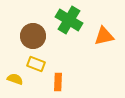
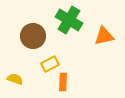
yellow rectangle: moved 14 px right; rotated 48 degrees counterclockwise
orange rectangle: moved 5 px right
